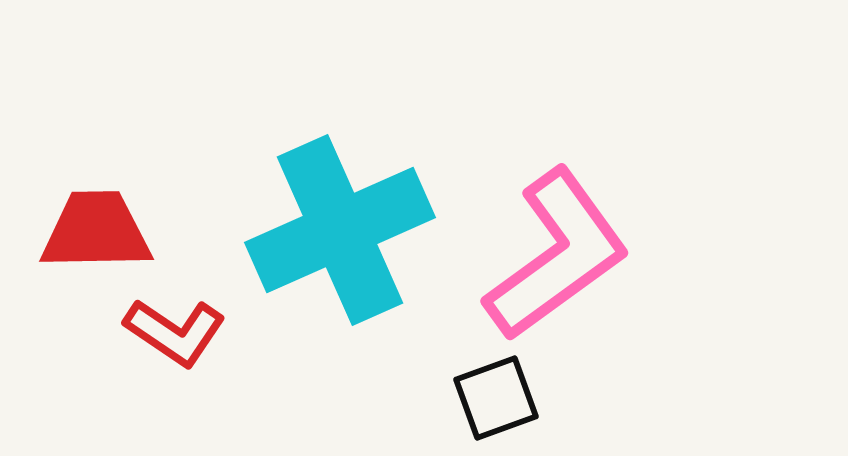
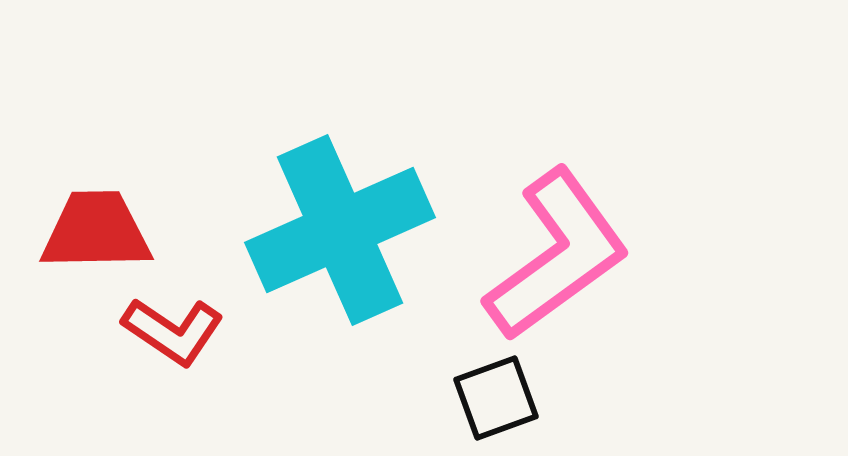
red L-shape: moved 2 px left, 1 px up
